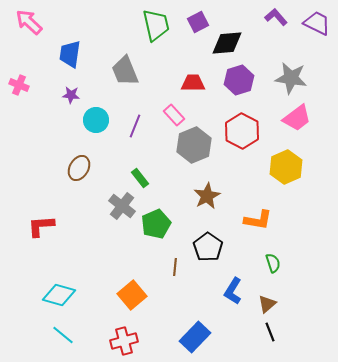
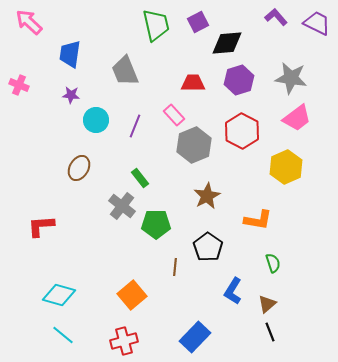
green pentagon: rotated 24 degrees clockwise
